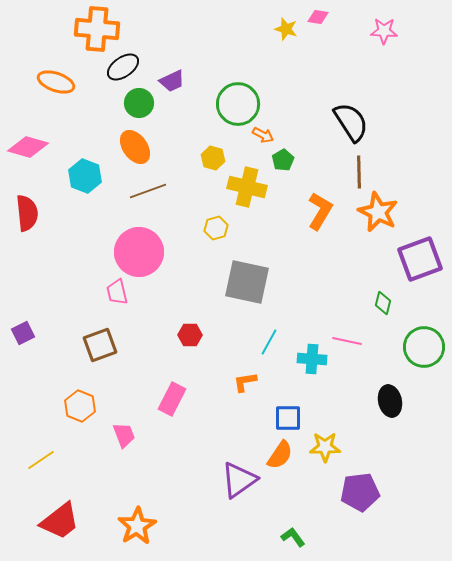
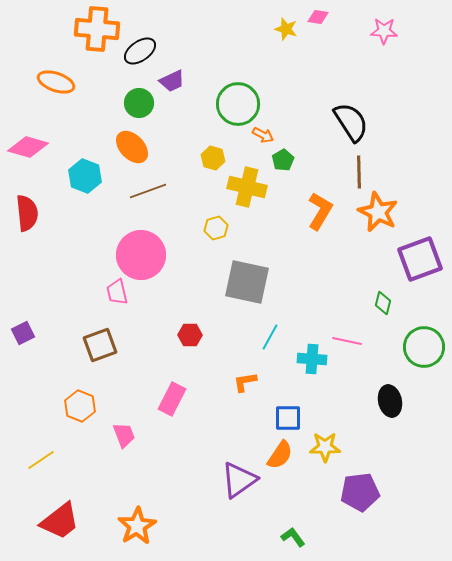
black ellipse at (123, 67): moved 17 px right, 16 px up
orange ellipse at (135, 147): moved 3 px left; rotated 8 degrees counterclockwise
pink circle at (139, 252): moved 2 px right, 3 px down
cyan line at (269, 342): moved 1 px right, 5 px up
